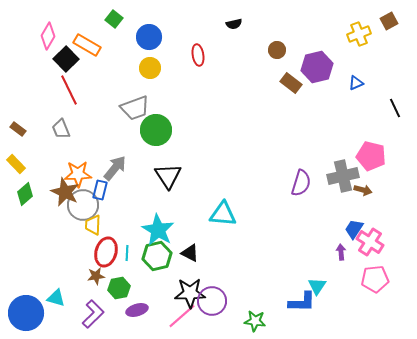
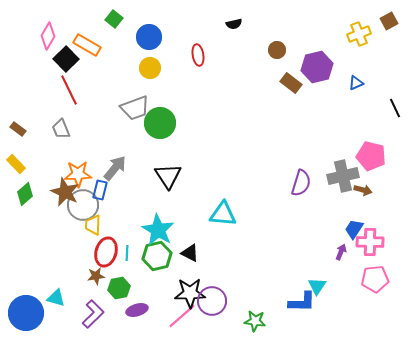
green circle at (156, 130): moved 4 px right, 7 px up
pink cross at (370, 242): rotated 32 degrees counterclockwise
purple arrow at (341, 252): rotated 28 degrees clockwise
